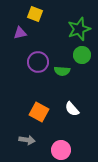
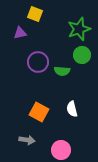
white semicircle: rotated 28 degrees clockwise
